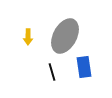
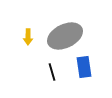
gray ellipse: rotated 36 degrees clockwise
